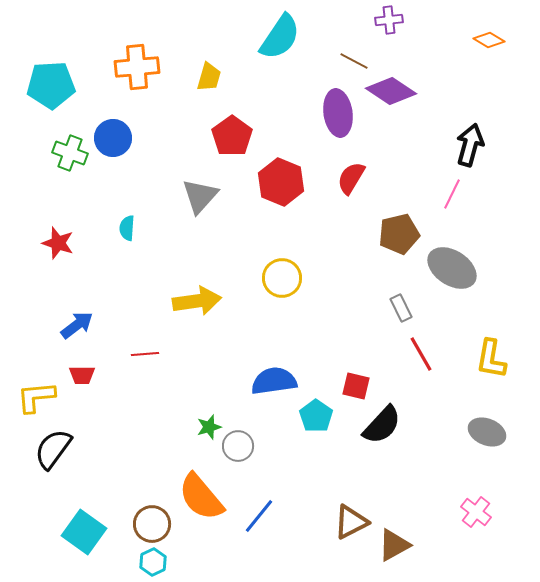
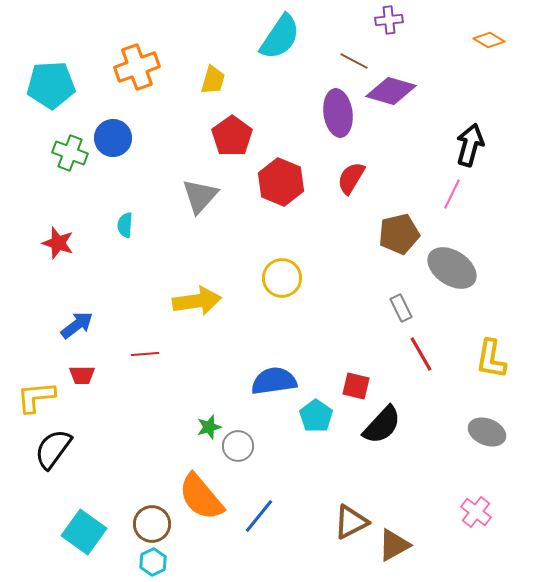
orange cross at (137, 67): rotated 15 degrees counterclockwise
yellow trapezoid at (209, 77): moved 4 px right, 3 px down
purple diamond at (391, 91): rotated 18 degrees counterclockwise
cyan semicircle at (127, 228): moved 2 px left, 3 px up
